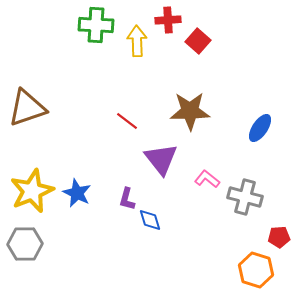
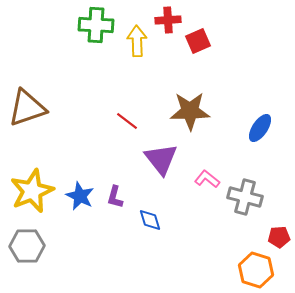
red square: rotated 25 degrees clockwise
blue star: moved 3 px right, 3 px down
purple L-shape: moved 12 px left, 2 px up
gray hexagon: moved 2 px right, 2 px down
